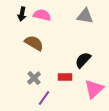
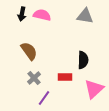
brown semicircle: moved 5 px left, 8 px down; rotated 24 degrees clockwise
black semicircle: rotated 138 degrees clockwise
